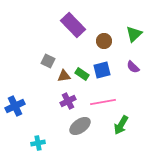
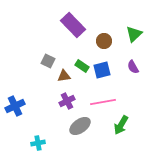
purple semicircle: rotated 16 degrees clockwise
green rectangle: moved 8 px up
purple cross: moved 1 px left
